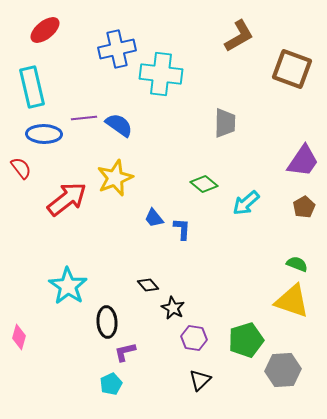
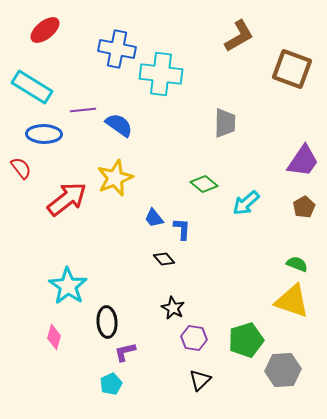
blue cross: rotated 24 degrees clockwise
cyan rectangle: rotated 45 degrees counterclockwise
purple line: moved 1 px left, 8 px up
black diamond: moved 16 px right, 26 px up
pink diamond: moved 35 px right
